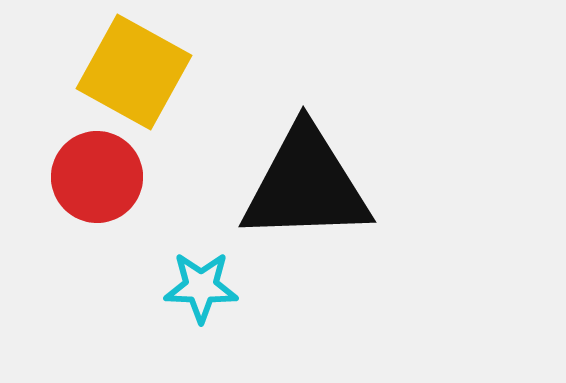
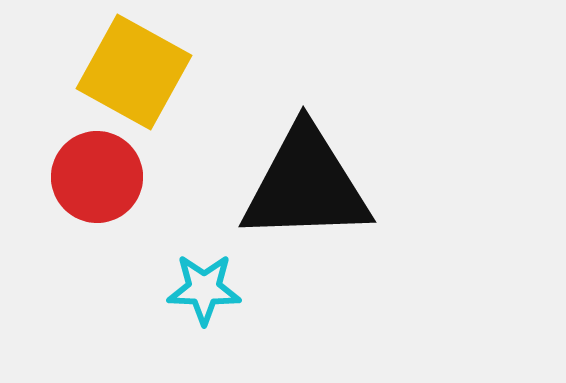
cyan star: moved 3 px right, 2 px down
